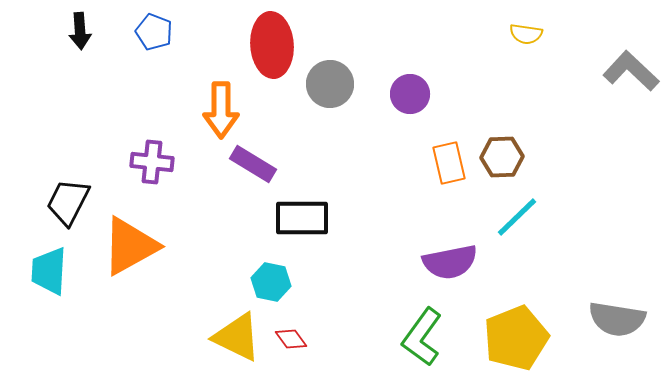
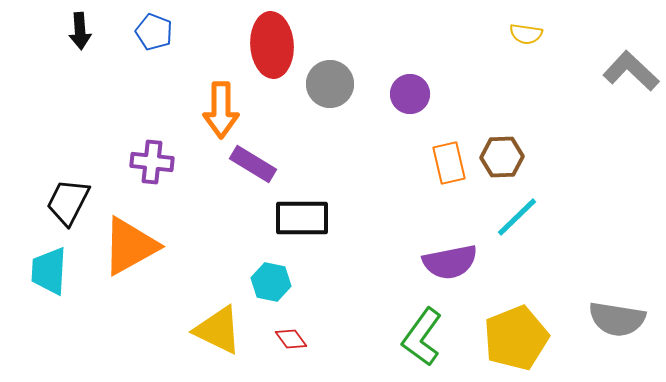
yellow triangle: moved 19 px left, 7 px up
